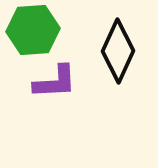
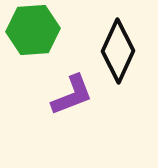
purple L-shape: moved 17 px right, 13 px down; rotated 18 degrees counterclockwise
